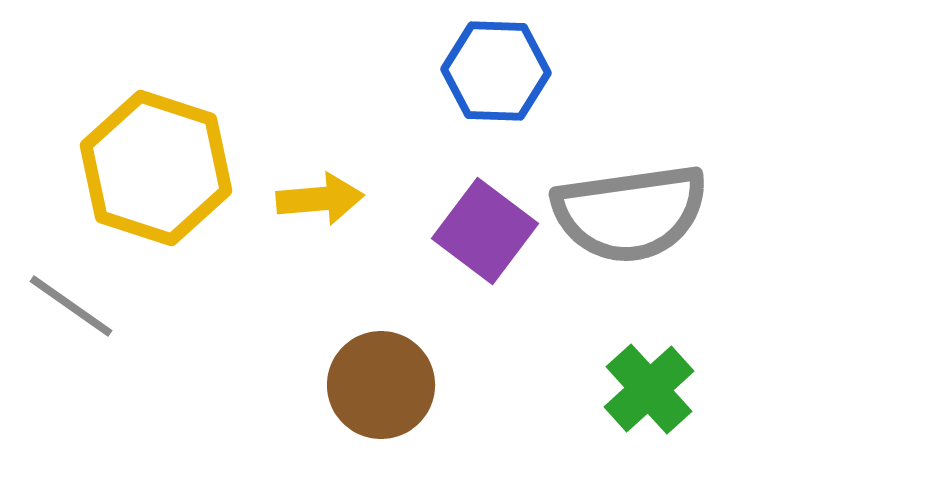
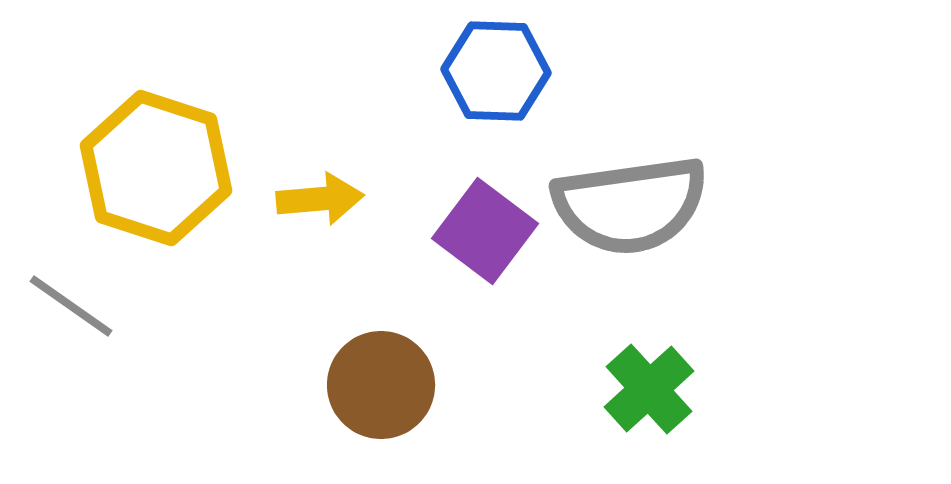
gray semicircle: moved 8 px up
